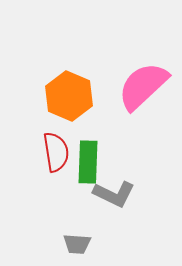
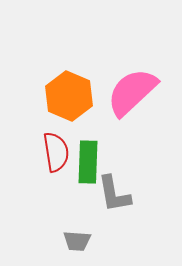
pink semicircle: moved 11 px left, 6 px down
gray L-shape: rotated 54 degrees clockwise
gray trapezoid: moved 3 px up
